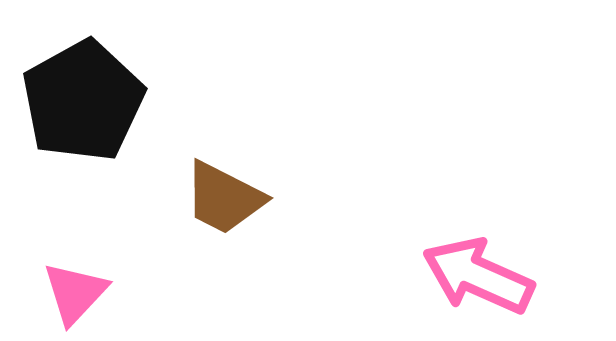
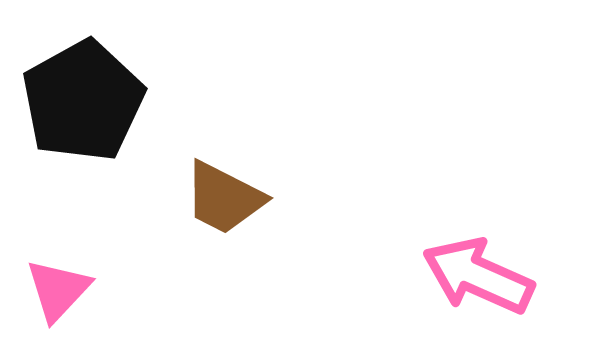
pink triangle: moved 17 px left, 3 px up
